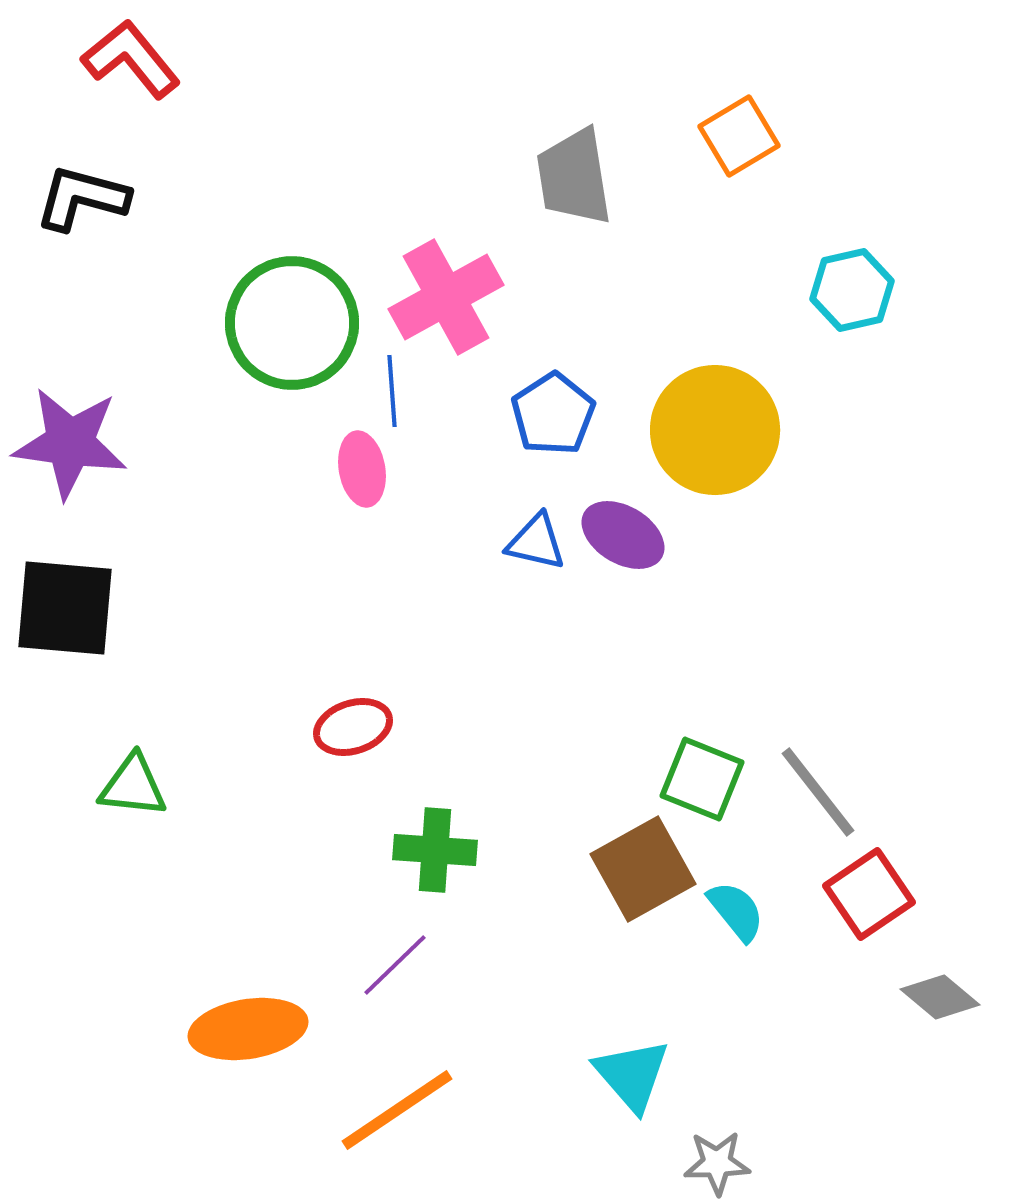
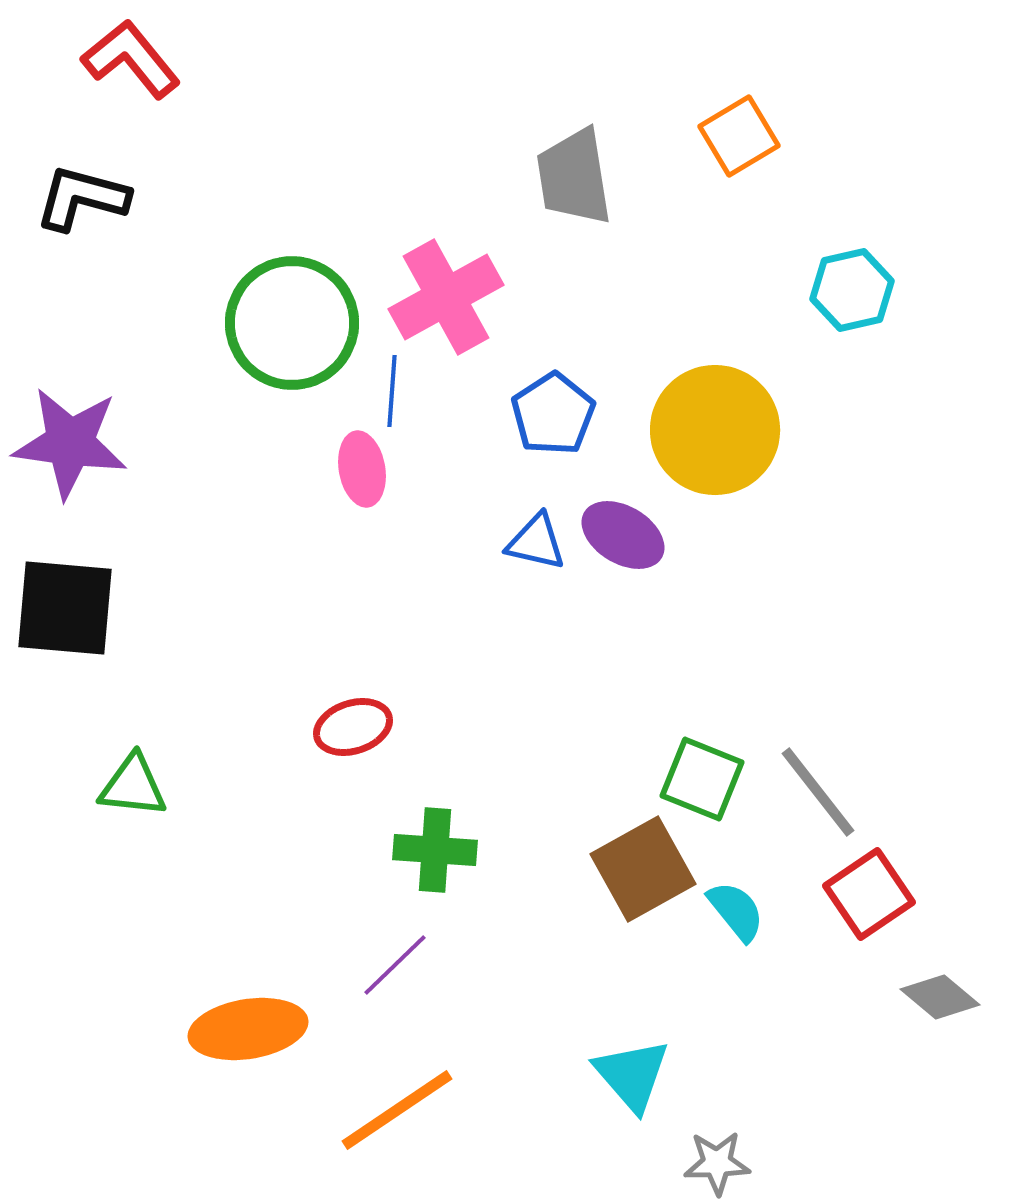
blue line: rotated 8 degrees clockwise
